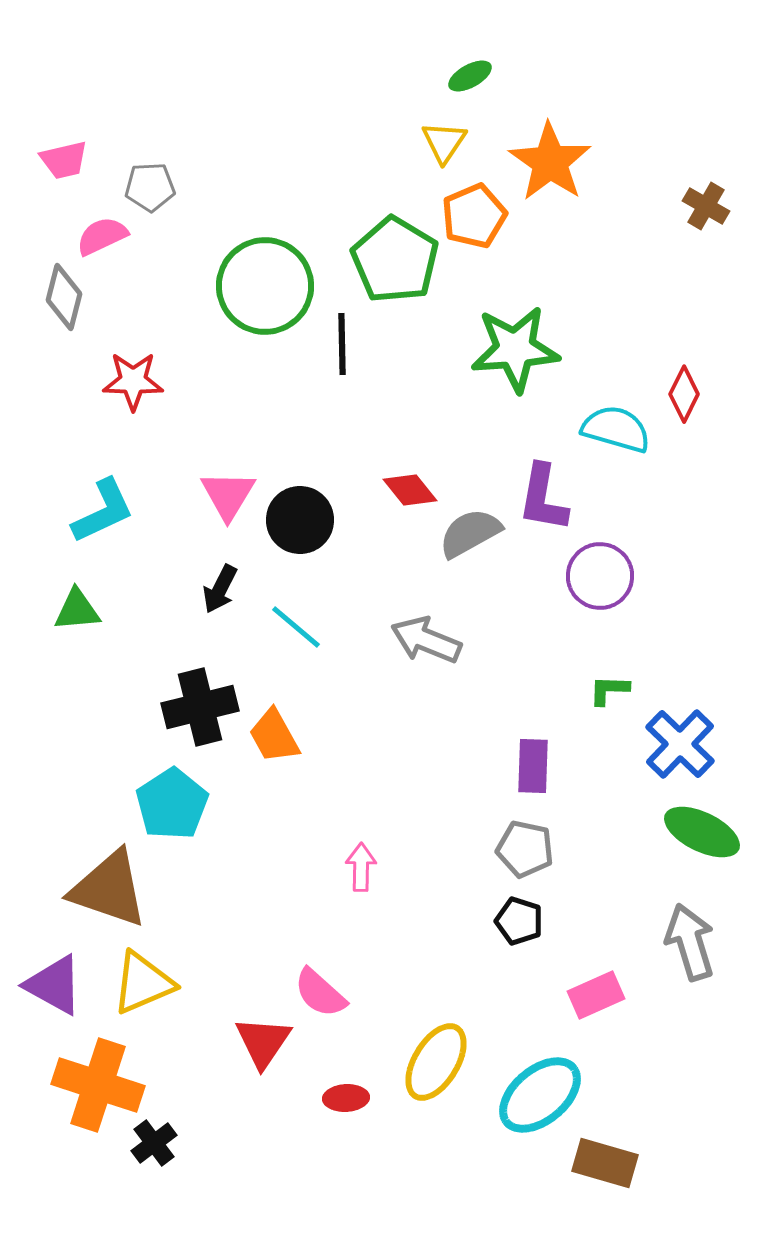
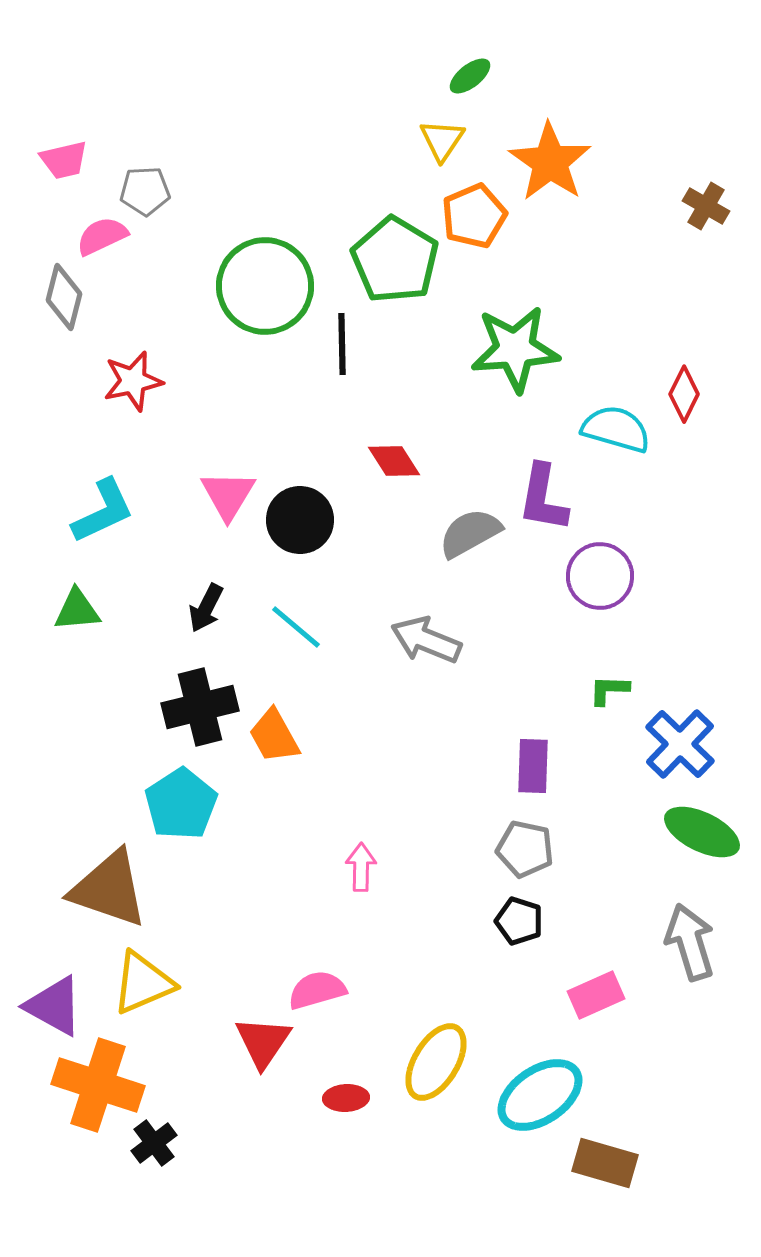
green ellipse at (470, 76): rotated 9 degrees counterclockwise
yellow triangle at (444, 142): moved 2 px left, 2 px up
gray pentagon at (150, 187): moved 5 px left, 4 px down
red star at (133, 381): rotated 14 degrees counterclockwise
red diamond at (410, 490): moved 16 px left, 29 px up; rotated 6 degrees clockwise
black arrow at (220, 589): moved 14 px left, 19 px down
cyan pentagon at (172, 804): moved 9 px right
purple triangle at (54, 985): moved 21 px down
pink semicircle at (320, 993): moved 3 px left, 3 px up; rotated 122 degrees clockwise
cyan ellipse at (540, 1095): rotated 6 degrees clockwise
